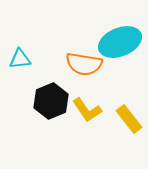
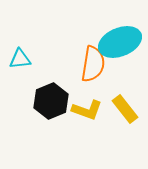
orange semicircle: moved 9 px right; rotated 90 degrees counterclockwise
yellow L-shape: rotated 36 degrees counterclockwise
yellow rectangle: moved 4 px left, 10 px up
